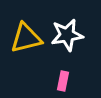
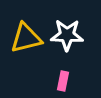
white star: rotated 12 degrees clockwise
